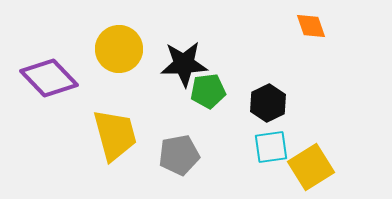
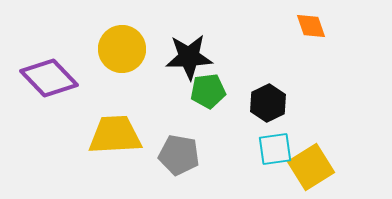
yellow circle: moved 3 px right
black star: moved 5 px right, 7 px up
yellow trapezoid: rotated 78 degrees counterclockwise
cyan square: moved 4 px right, 2 px down
gray pentagon: rotated 21 degrees clockwise
